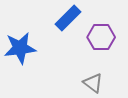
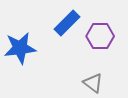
blue rectangle: moved 1 px left, 5 px down
purple hexagon: moved 1 px left, 1 px up
